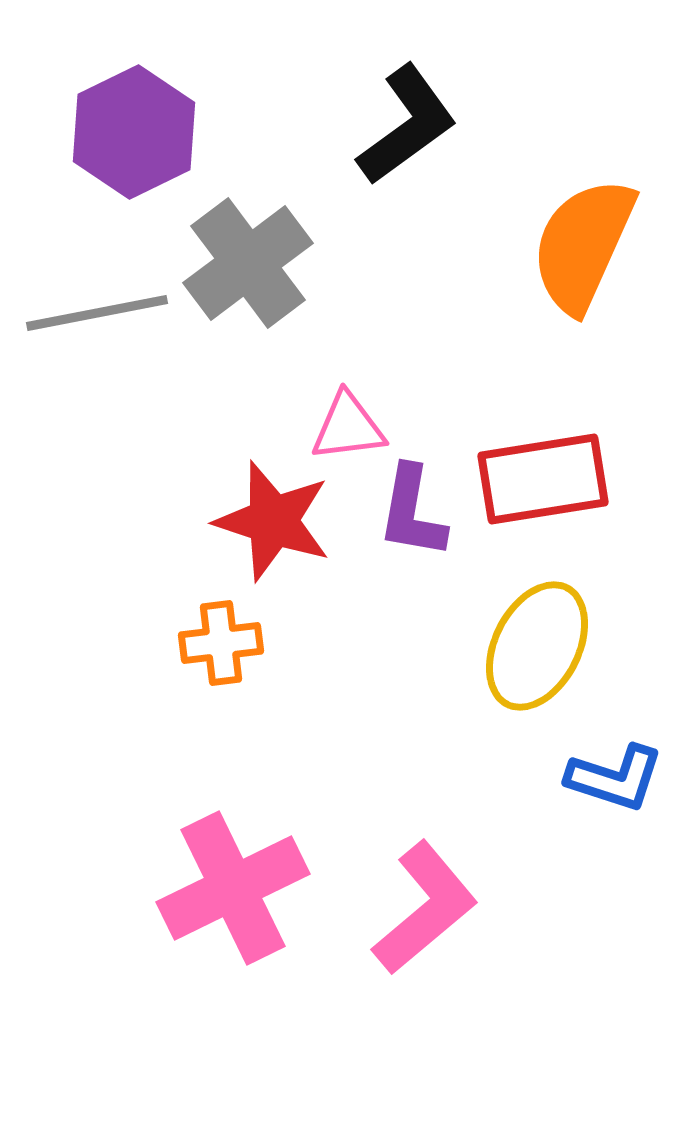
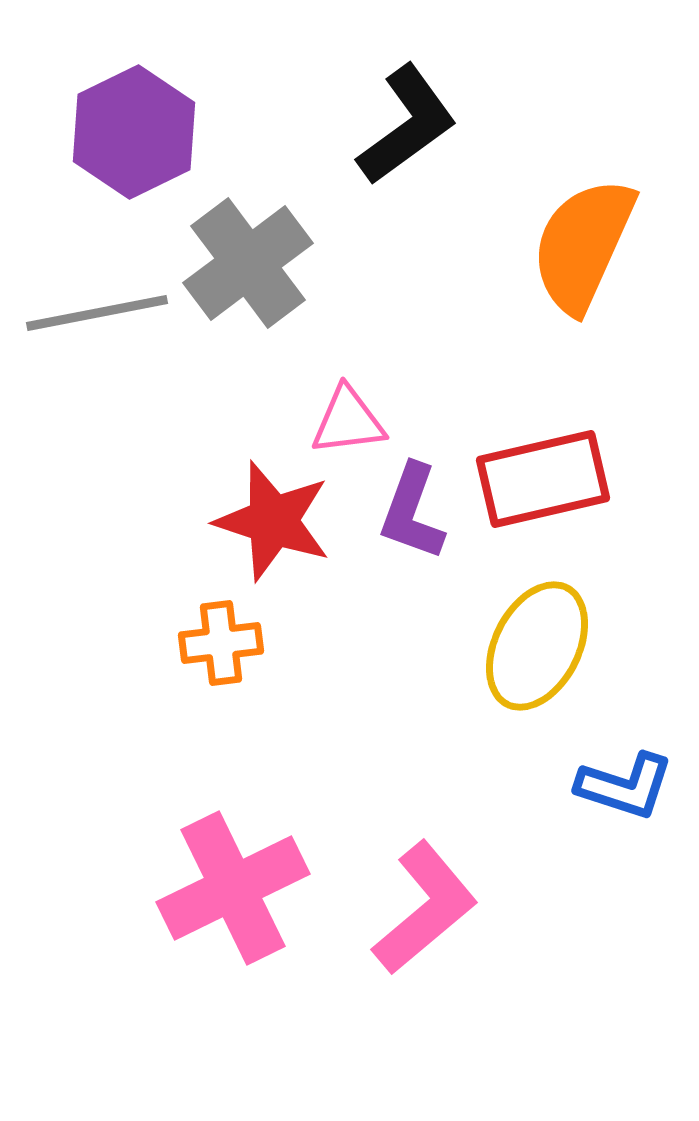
pink triangle: moved 6 px up
red rectangle: rotated 4 degrees counterclockwise
purple L-shape: rotated 10 degrees clockwise
blue L-shape: moved 10 px right, 8 px down
